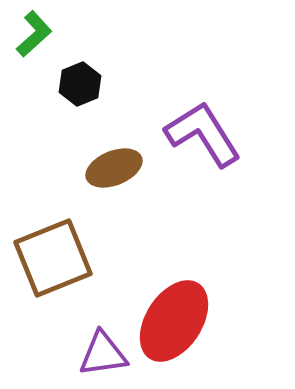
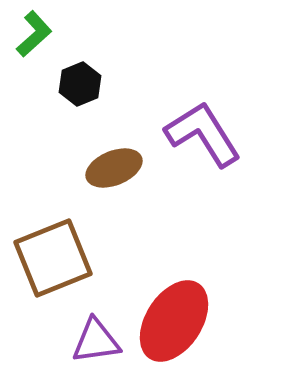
purple triangle: moved 7 px left, 13 px up
